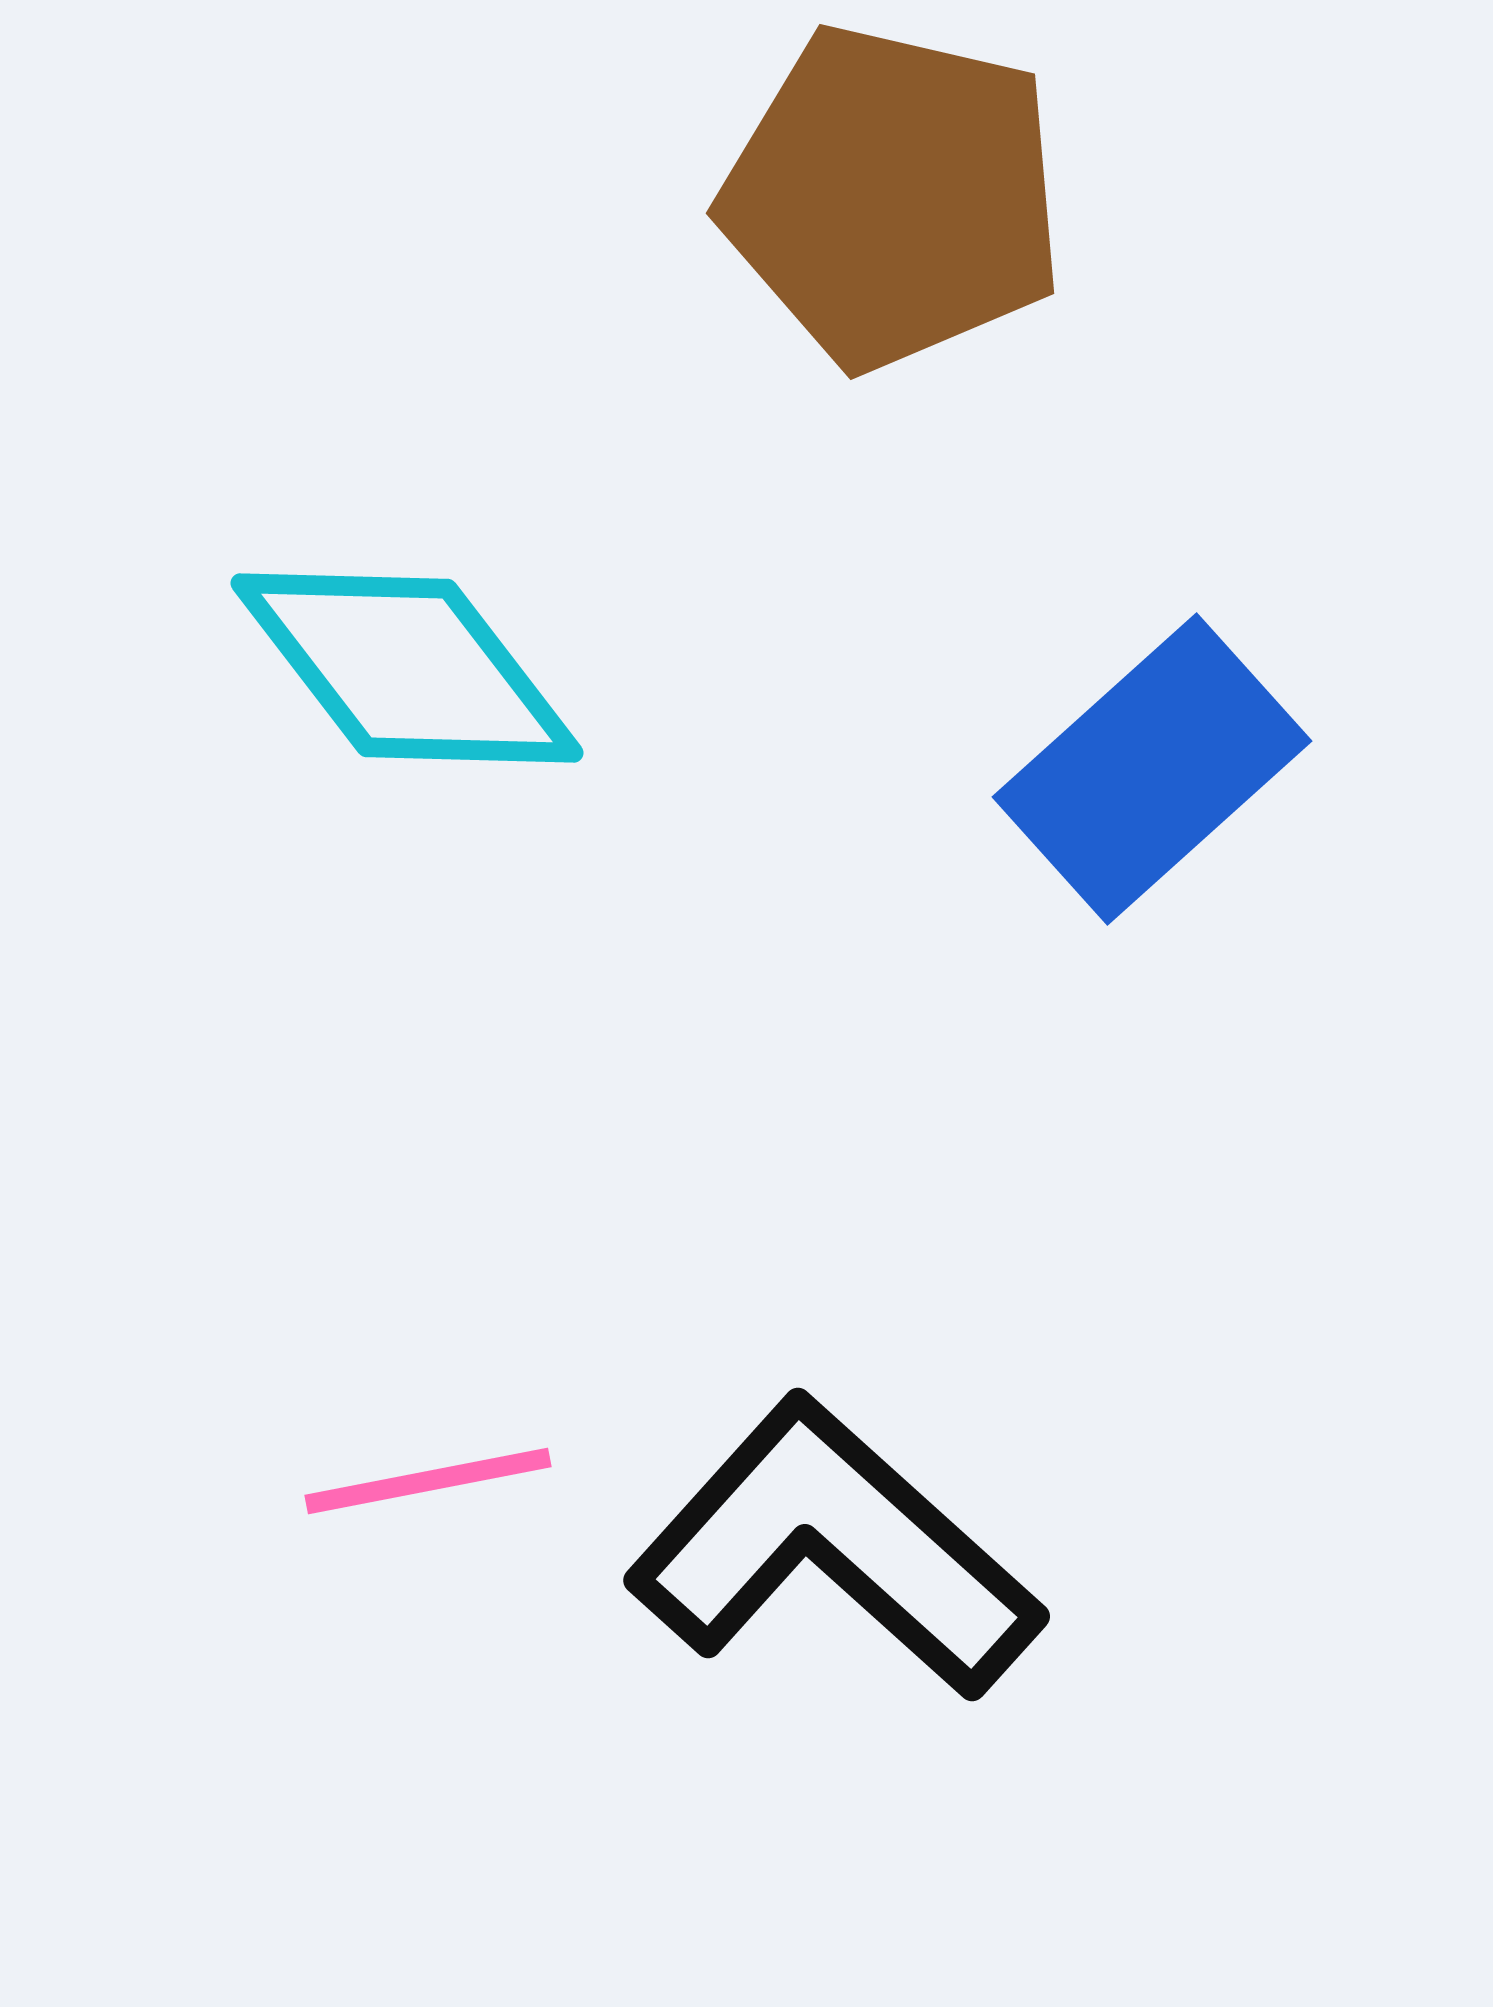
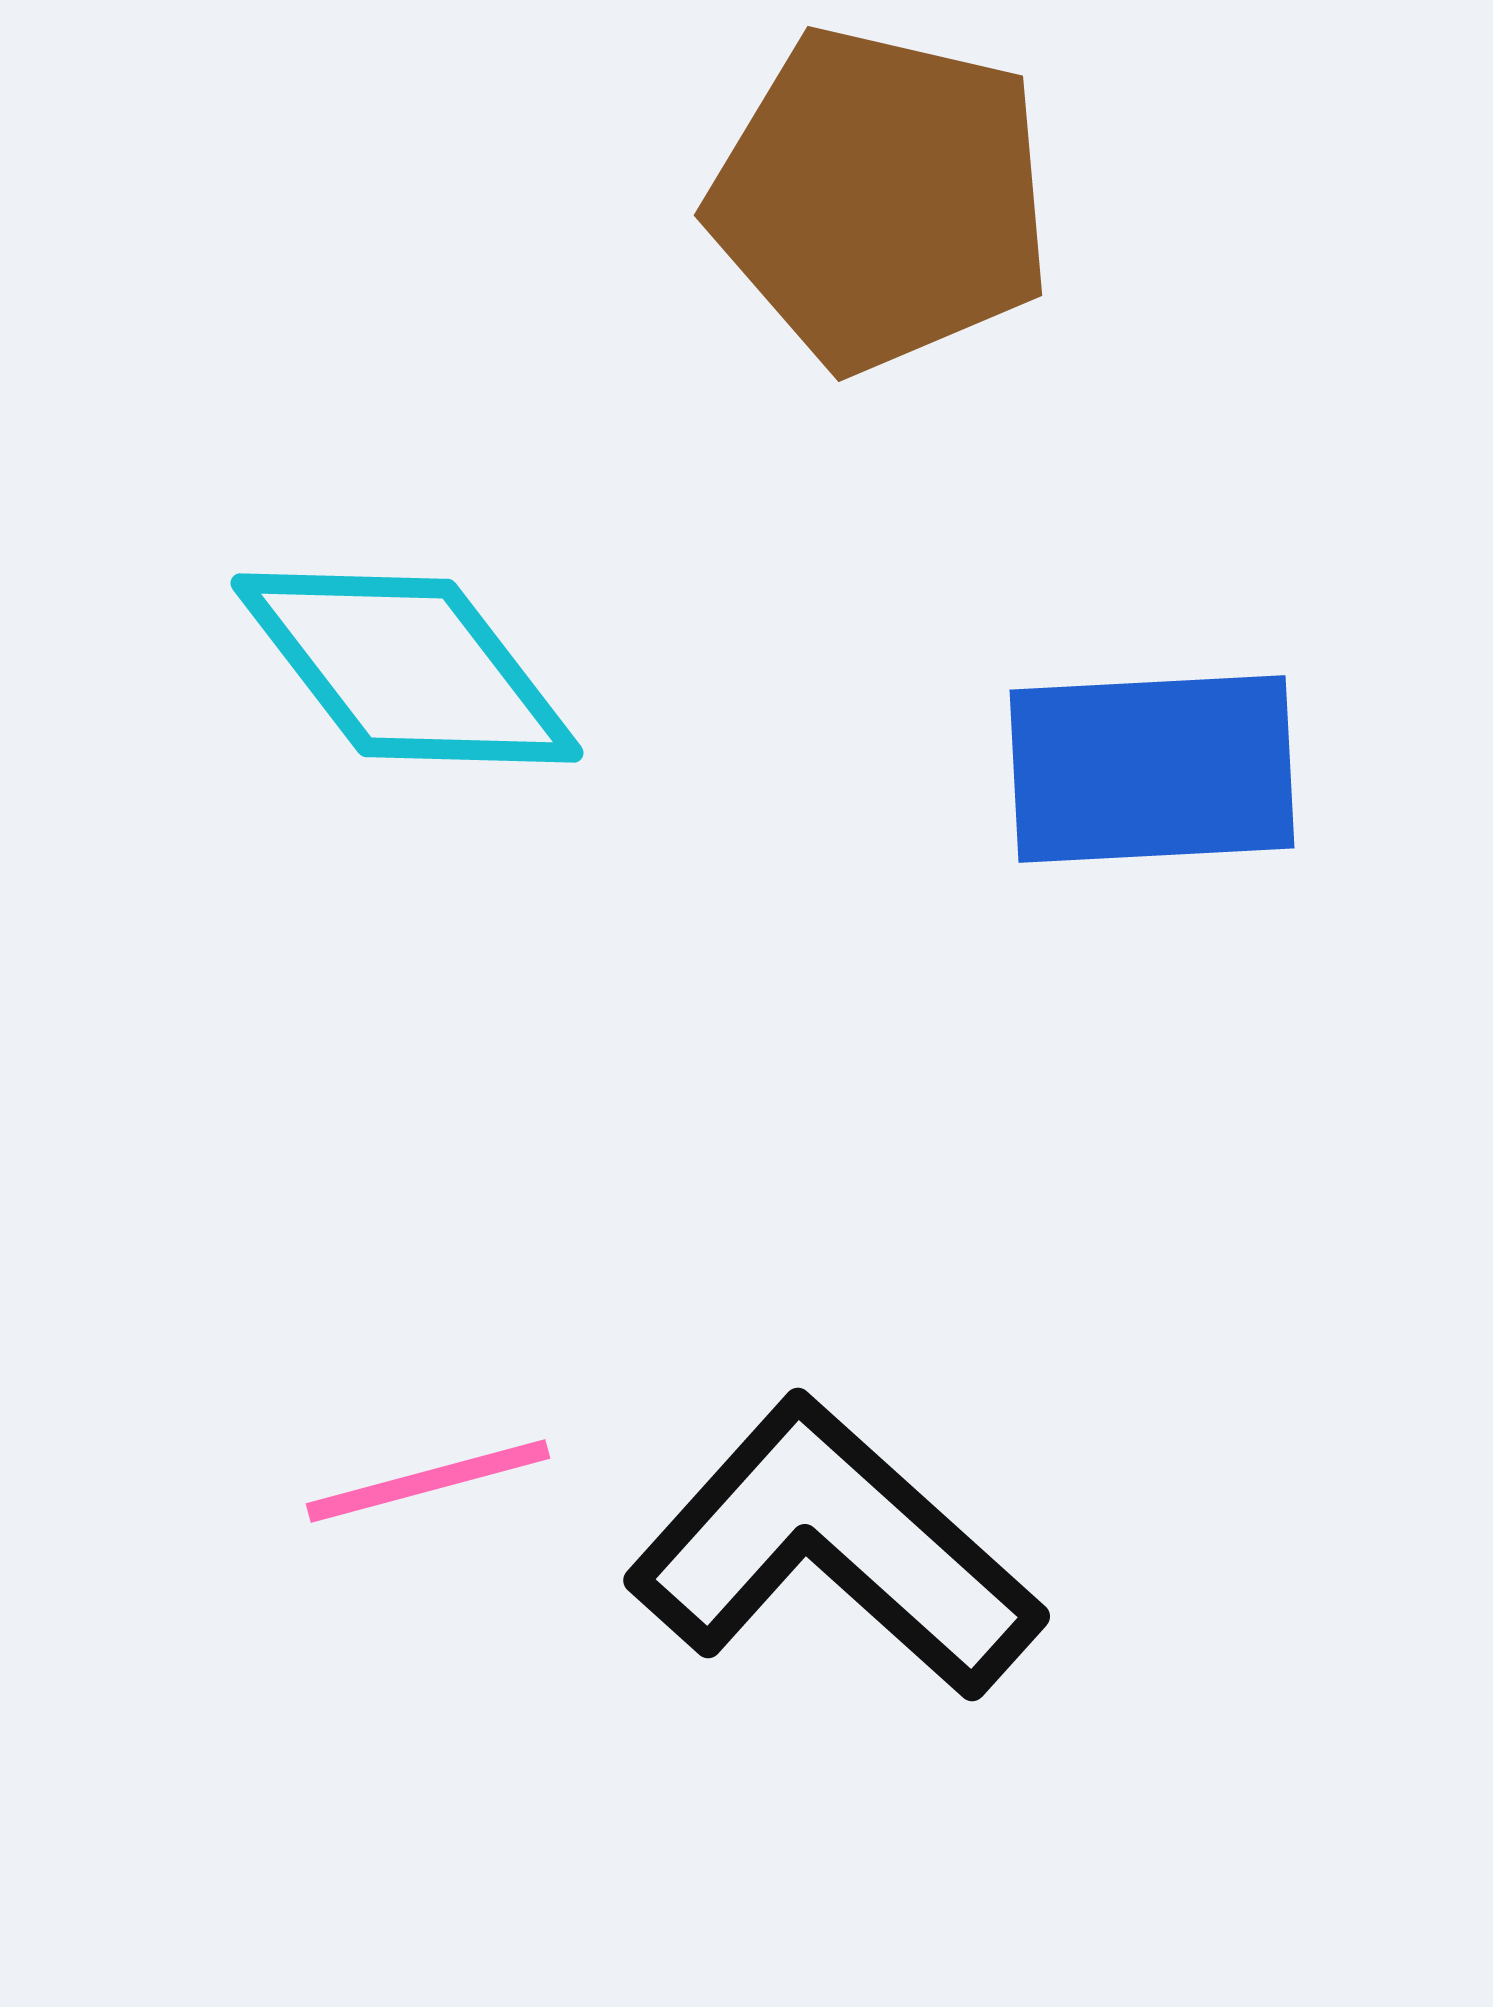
brown pentagon: moved 12 px left, 2 px down
blue rectangle: rotated 39 degrees clockwise
pink line: rotated 4 degrees counterclockwise
